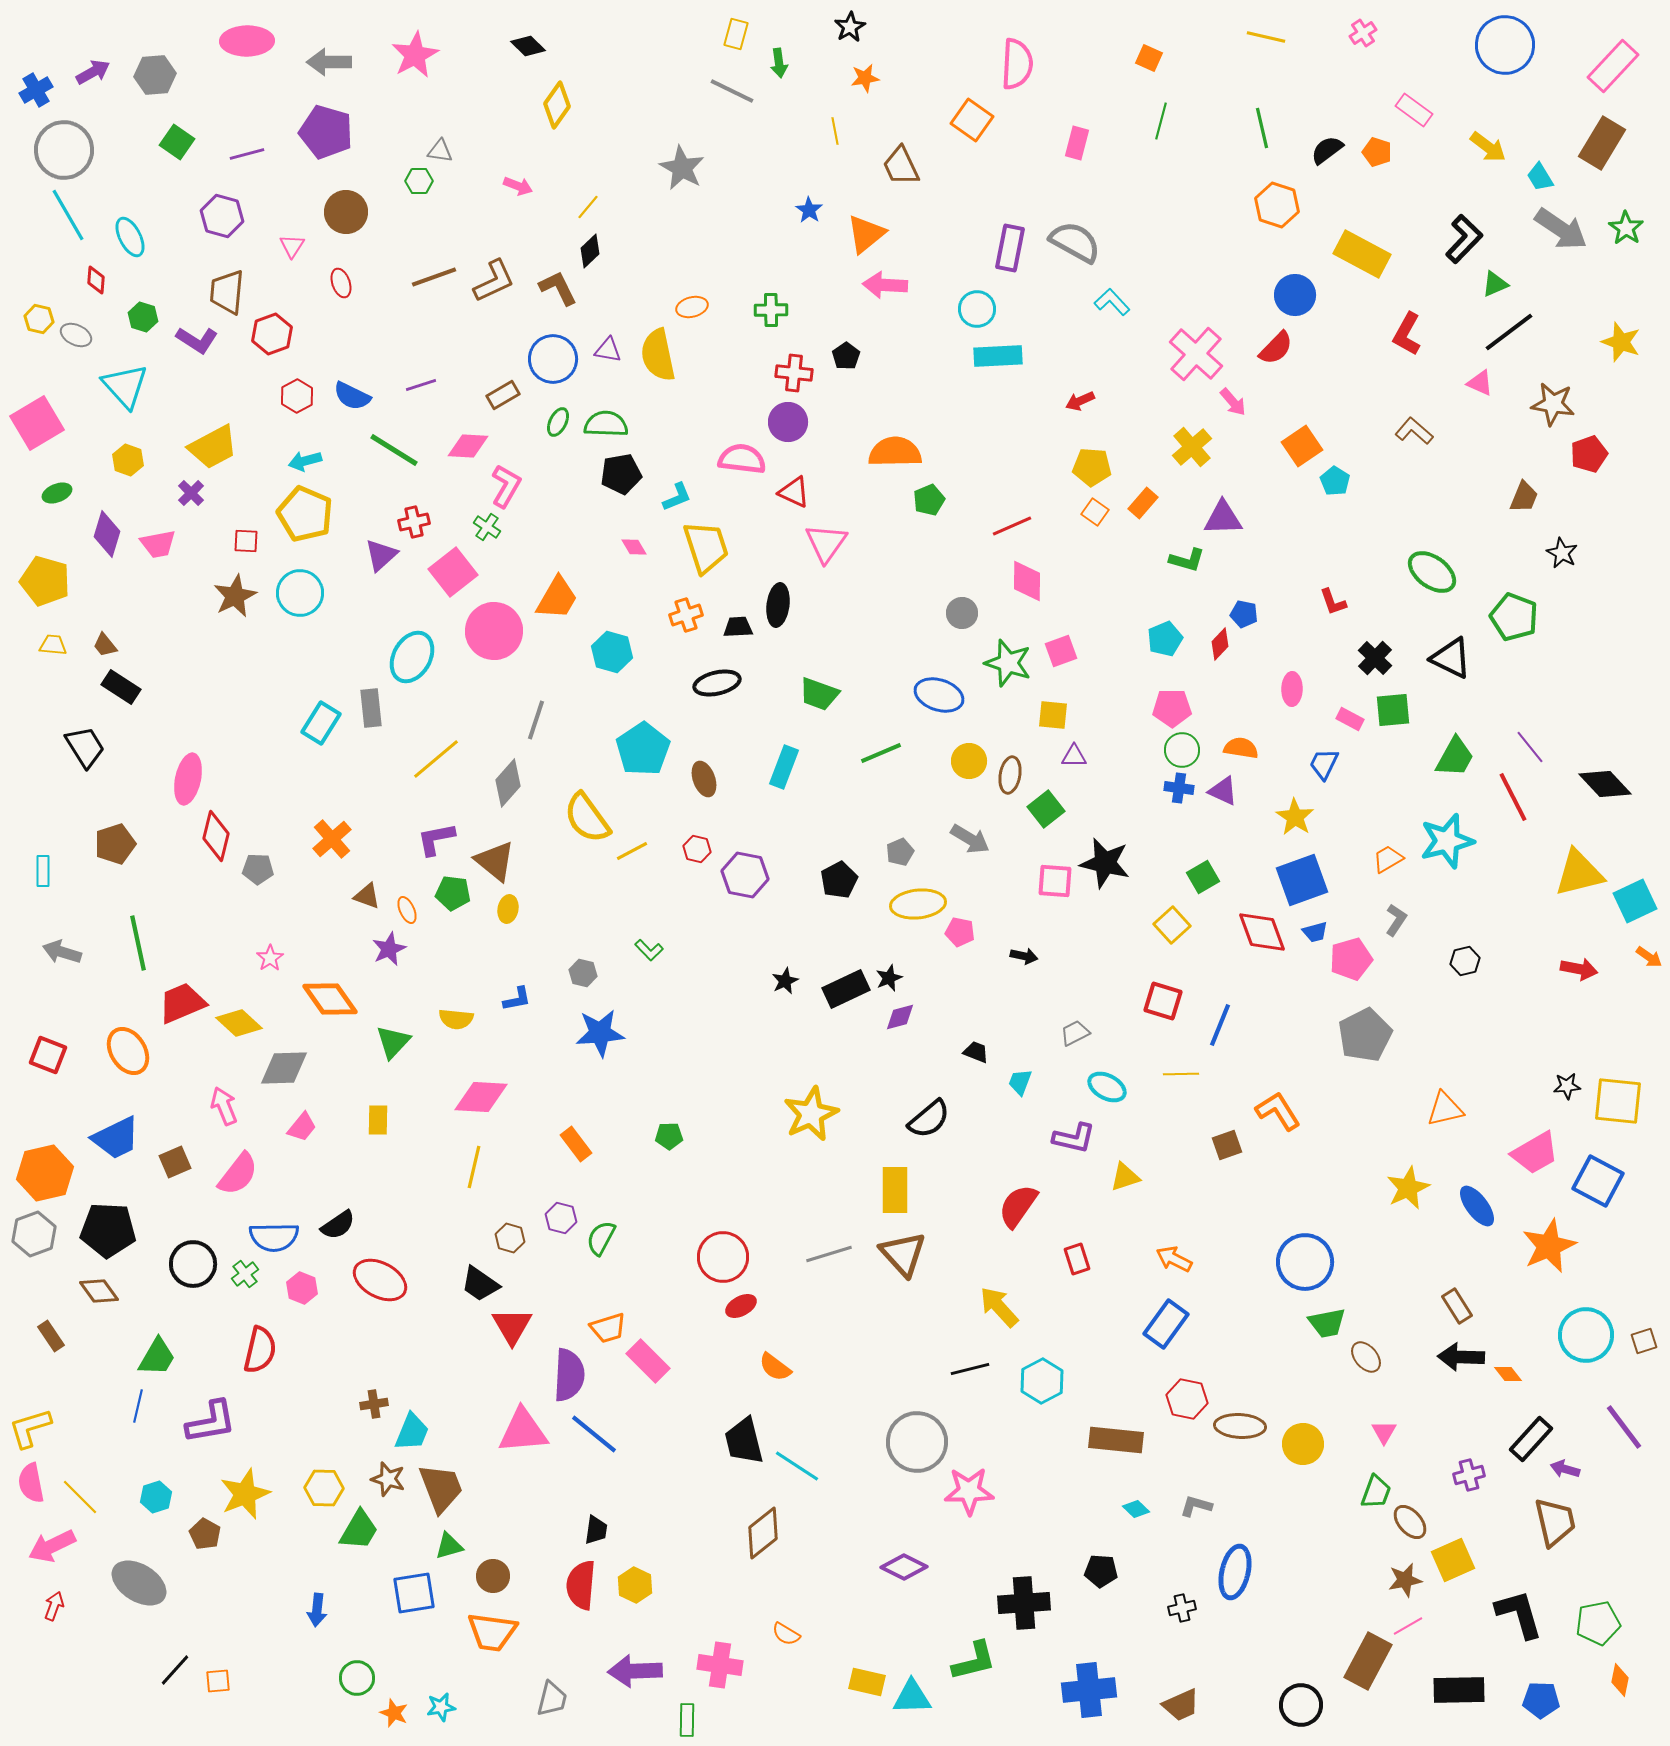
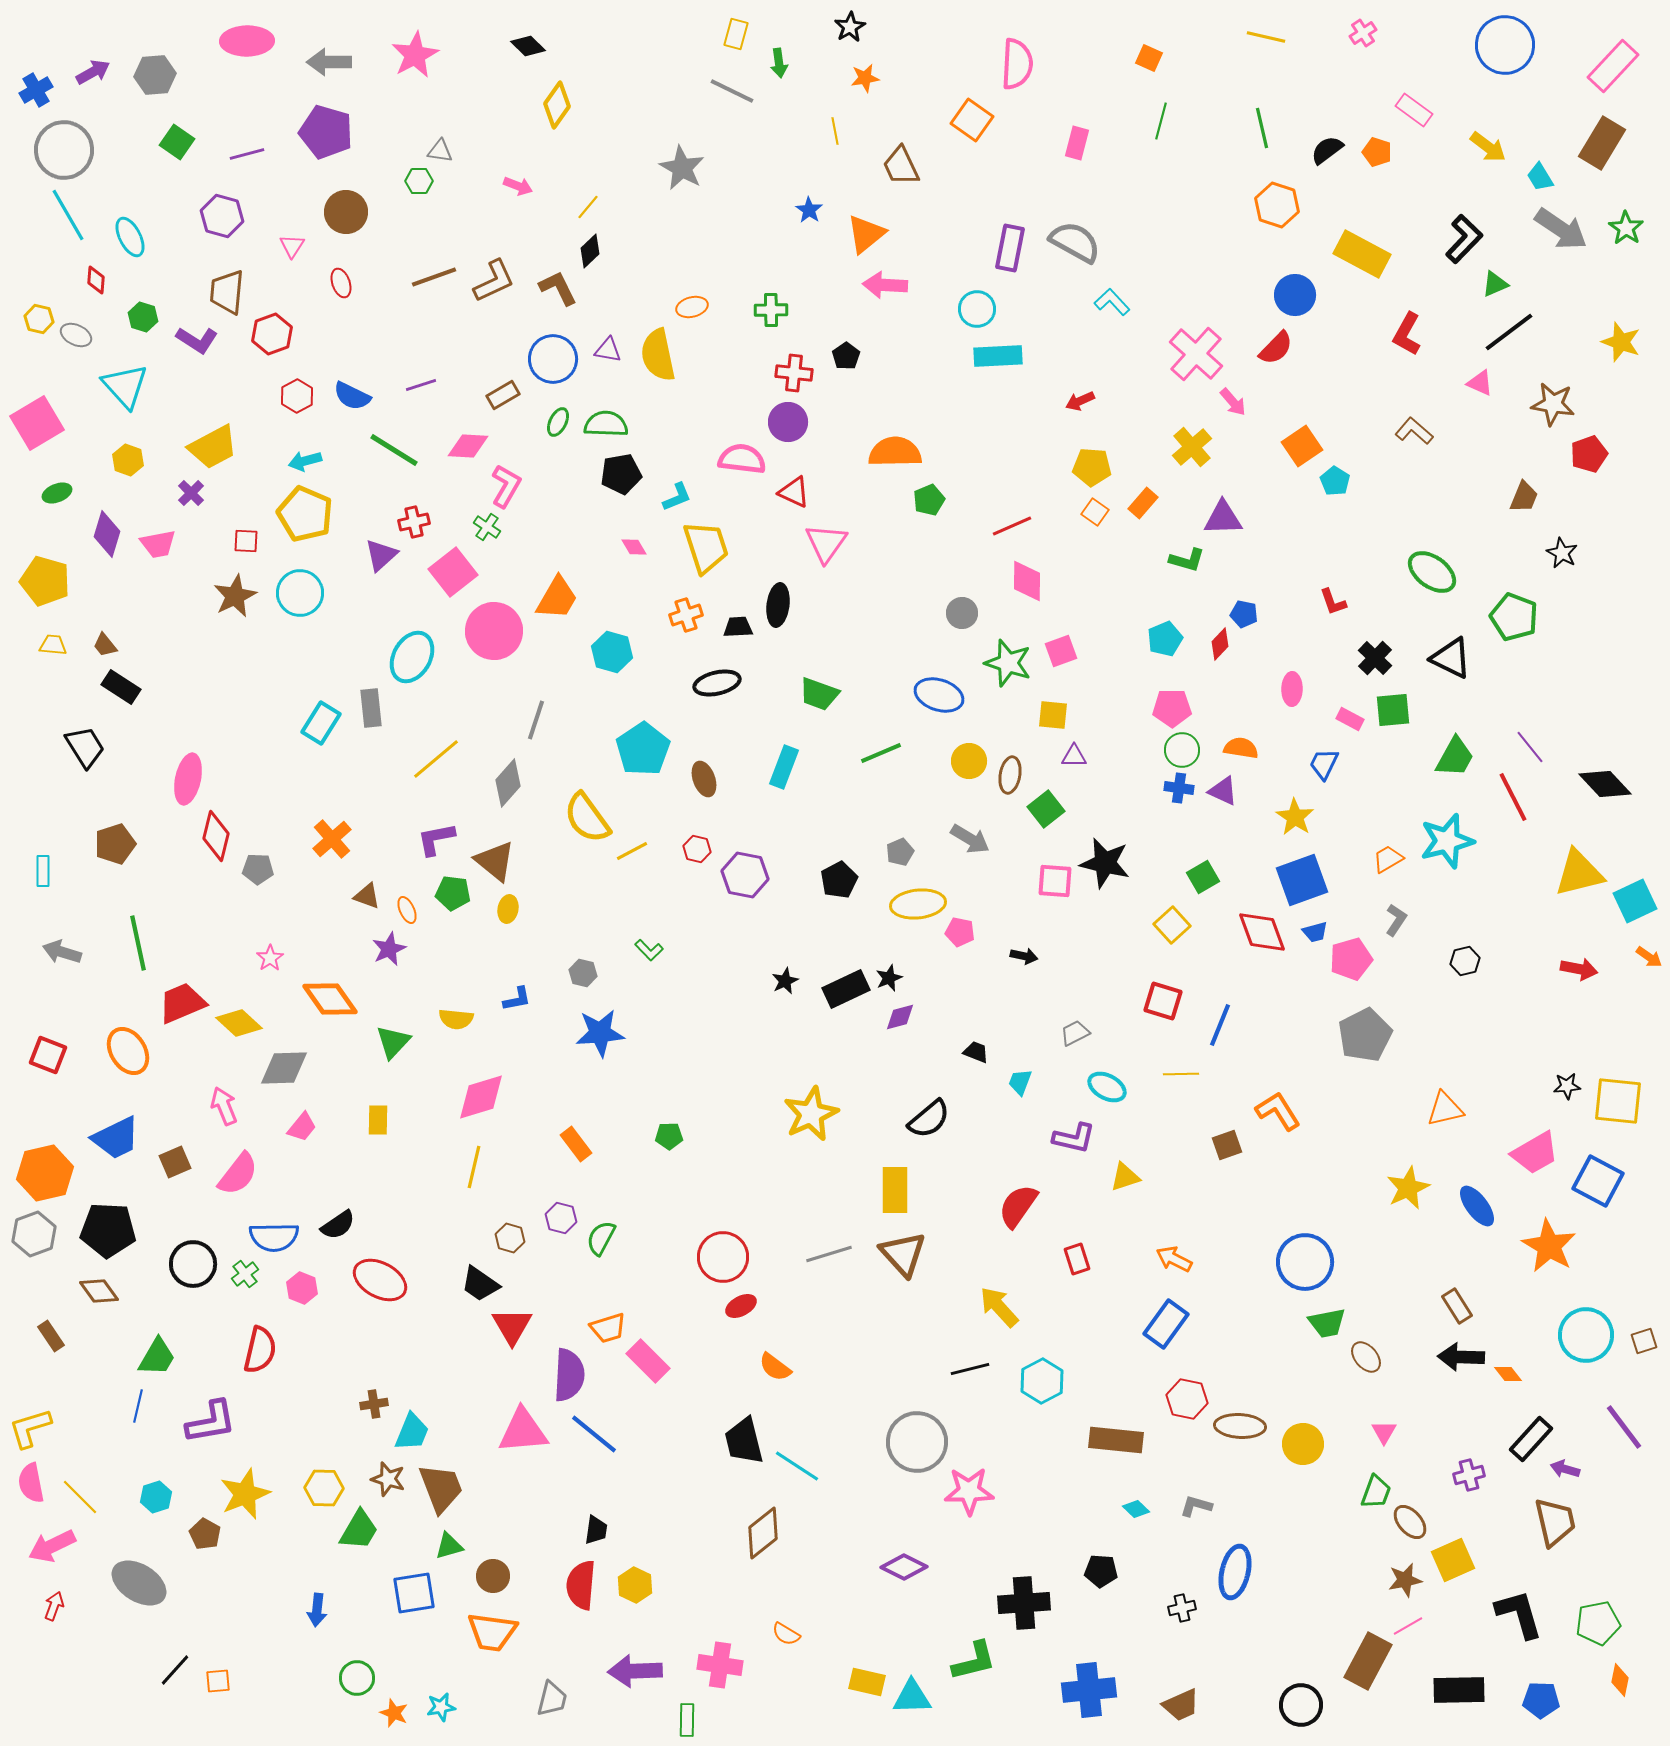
pink diamond at (481, 1097): rotated 20 degrees counterclockwise
orange star at (1549, 1246): rotated 18 degrees counterclockwise
